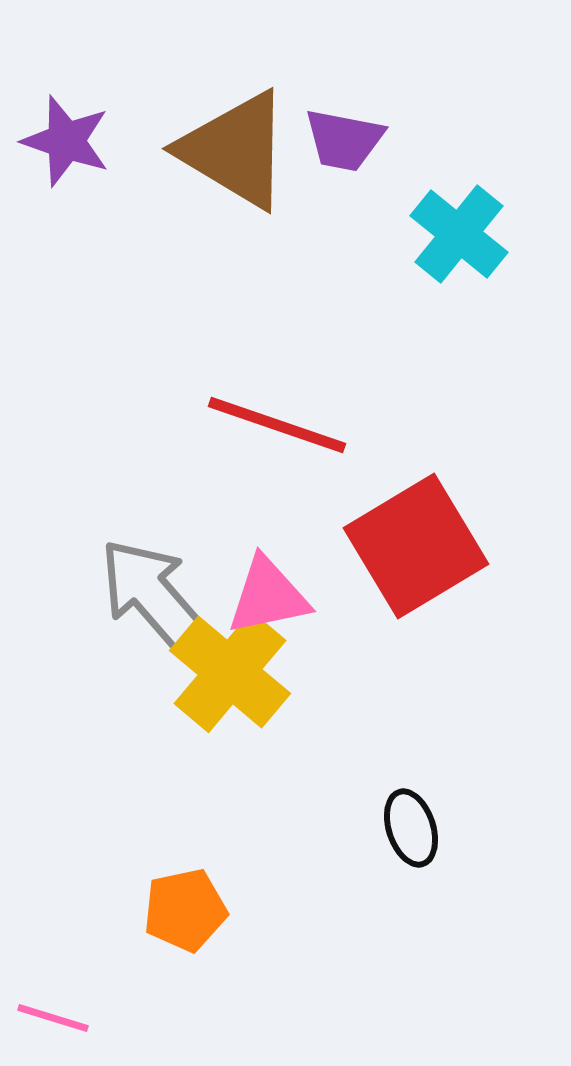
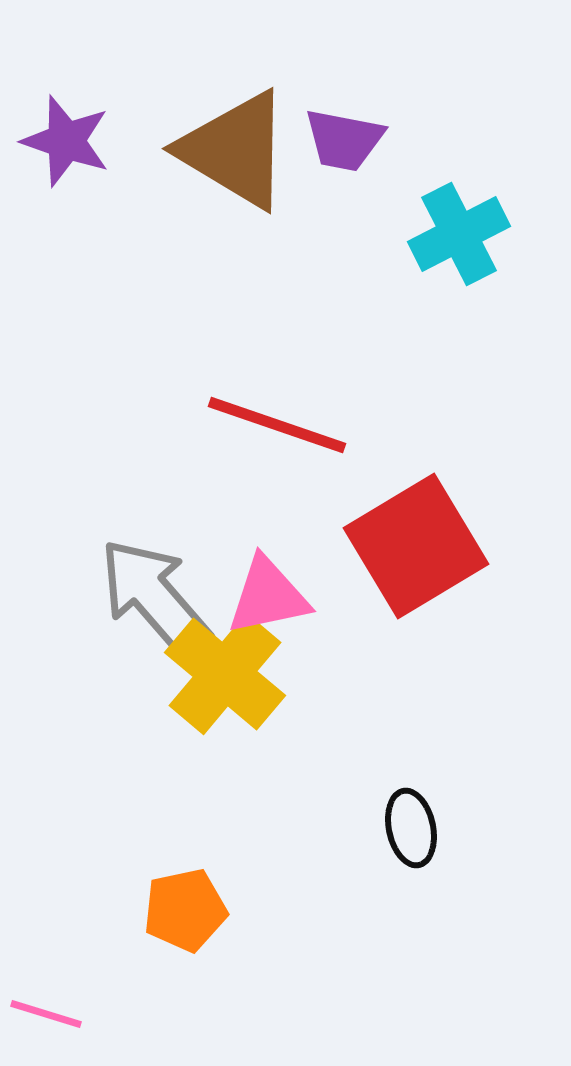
cyan cross: rotated 24 degrees clockwise
yellow cross: moved 5 px left, 2 px down
black ellipse: rotated 6 degrees clockwise
pink line: moved 7 px left, 4 px up
